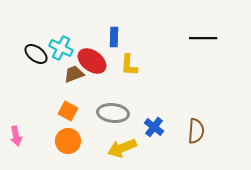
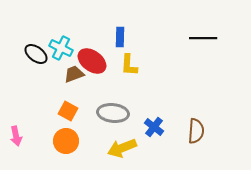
blue rectangle: moved 6 px right
orange circle: moved 2 px left
